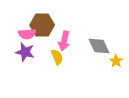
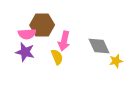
yellow star: rotated 24 degrees clockwise
